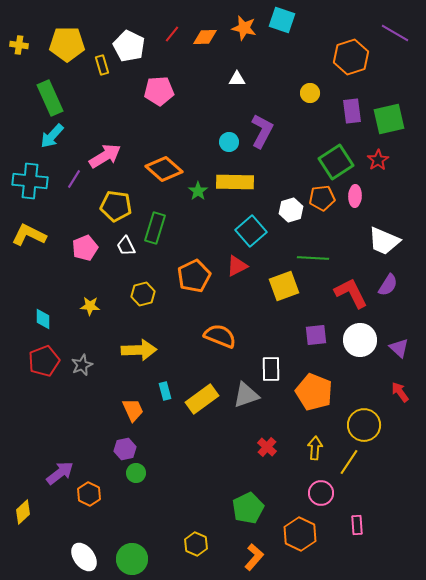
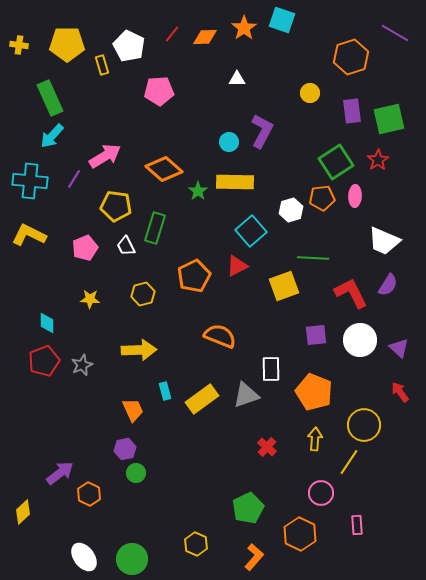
orange star at (244, 28): rotated 25 degrees clockwise
yellow star at (90, 306): moved 7 px up
cyan diamond at (43, 319): moved 4 px right, 4 px down
yellow arrow at (315, 448): moved 9 px up
